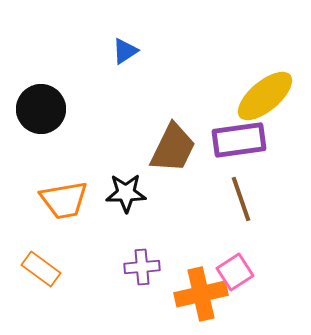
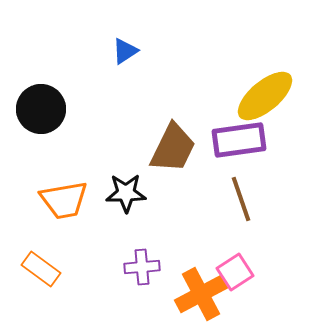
orange cross: rotated 15 degrees counterclockwise
